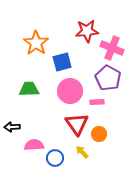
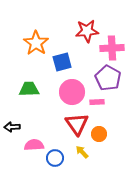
pink cross: rotated 25 degrees counterclockwise
pink circle: moved 2 px right, 1 px down
